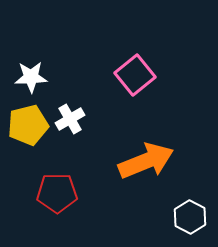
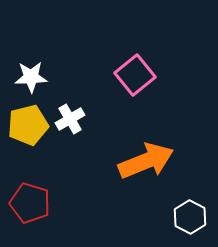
red pentagon: moved 27 px left, 10 px down; rotated 18 degrees clockwise
